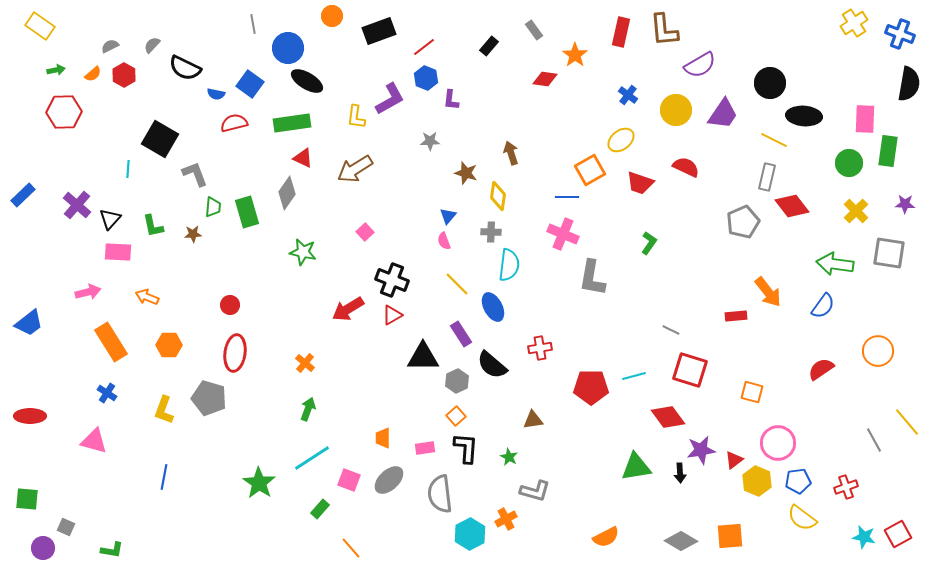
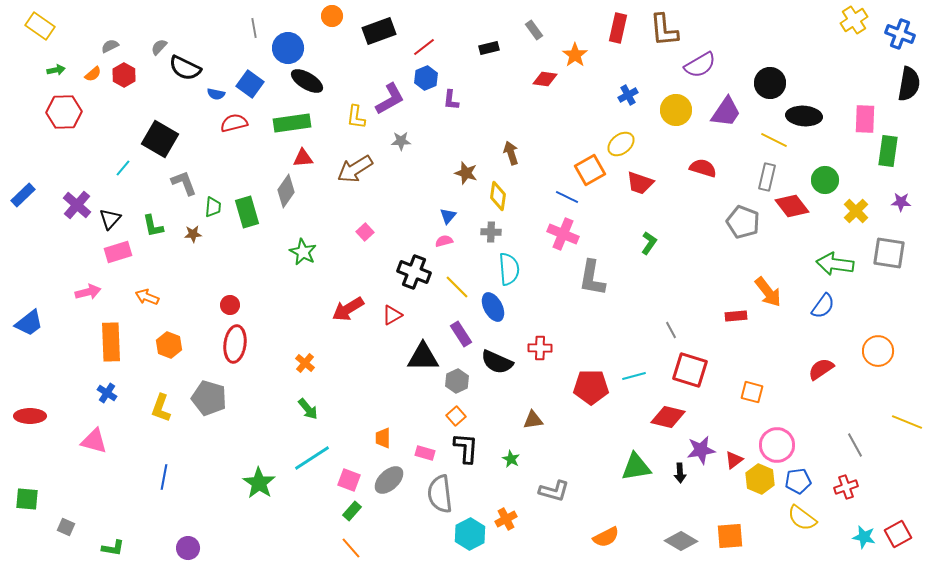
yellow cross at (854, 23): moved 3 px up
gray line at (253, 24): moved 1 px right, 4 px down
red rectangle at (621, 32): moved 3 px left, 4 px up
gray semicircle at (152, 45): moved 7 px right, 2 px down
black rectangle at (489, 46): moved 2 px down; rotated 36 degrees clockwise
blue hexagon at (426, 78): rotated 15 degrees clockwise
blue cross at (628, 95): rotated 24 degrees clockwise
purple trapezoid at (723, 114): moved 3 px right, 2 px up
yellow ellipse at (621, 140): moved 4 px down
gray star at (430, 141): moved 29 px left
red triangle at (303, 158): rotated 30 degrees counterclockwise
green circle at (849, 163): moved 24 px left, 17 px down
red semicircle at (686, 167): moved 17 px right, 1 px down; rotated 8 degrees counterclockwise
cyan line at (128, 169): moved 5 px left, 1 px up; rotated 36 degrees clockwise
gray L-shape at (195, 174): moved 11 px left, 9 px down
gray diamond at (287, 193): moved 1 px left, 2 px up
blue line at (567, 197): rotated 25 degrees clockwise
purple star at (905, 204): moved 4 px left, 2 px up
gray pentagon at (743, 222): rotated 28 degrees counterclockwise
pink semicircle at (444, 241): rotated 96 degrees clockwise
pink rectangle at (118, 252): rotated 20 degrees counterclockwise
green star at (303, 252): rotated 16 degrees clockwise
cyan semicircle at (509, 265): moved 4 px down; rotated 12 degrees counterclockwise
black cross at (392, 280): moved 22 px right, 8 px up
yellow line at (457, 284): moved 3 px down
gray line at (671, 330): rotated 36 degrees clockwise
orange rectangle at (111, 342): rotated 30 degrees clockwise
orange hexagon at (169, 345): rotated 20 degrees clockwise
red cross at (540, 348): rotated 10 degrees clockwise
red ellipse at (235, 353): moved 9 px up
black semicircle at (492, 365): moved 5 px right, 3 px up; rotated 16 degrees counterclockwise
green arrow at (308, 409): rotated 120 degrees clockwise
yellow L-shape at (164, 410): moved 3 px left, 2 px up
red diamond at (668, 417): rotated 40 degrees counterclockwise
yellow line at (907, 422): rotated 28 degrees counterclockwise
gray line at (874, 440): moved 19 px left, 5 px down
pink circle at (778, 443): moved 1 px left, 2 px down
pink rectangle at (425, 448): moved 5 px down; rotated 24 degrees clockwise
green star at (509, 457): moved 2 px right, 2 px down
yellow hexagon at (757, 481): moved 3 px right, 2 px up
gray L-shape at (535, 491): moved 19 px right
green rectangle at (320, 509): moved 32 px right, 2 px down
purple circle at (43, 548): moved 145 px right
green L-shape at (112, 550): moved 1 px right, 2 px up
